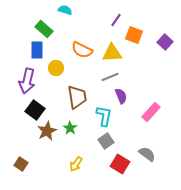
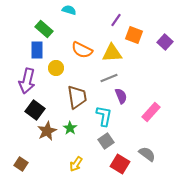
cyan semicircle: moved 4 px right
gray line: moved 1 px left, 1 px down
